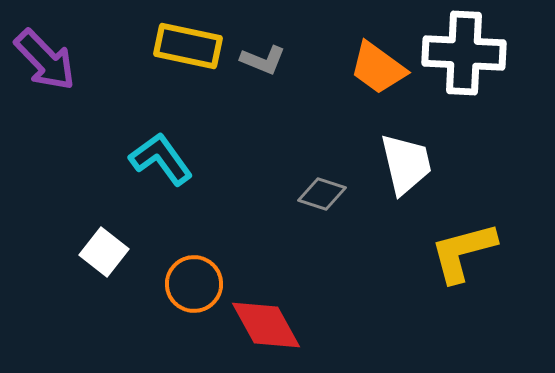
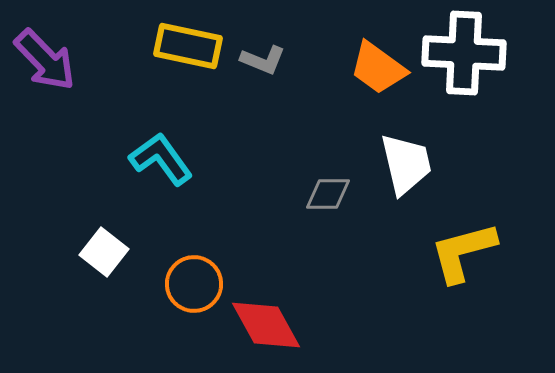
gray diamond: moved 6 px right; rotated 18 degrees counterclockwise
